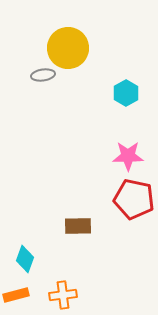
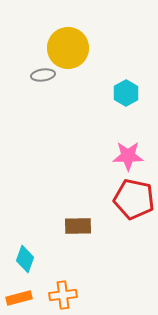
orange rectangle: moved 3 px right, 3 px down
